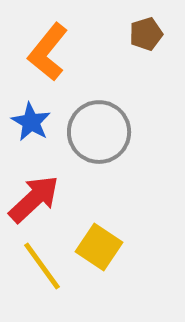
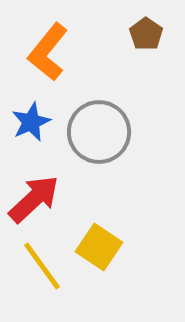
brown pentagon: rotated 20 degrees counterclockwise
blue star: rotated 18 degrees clockwise
